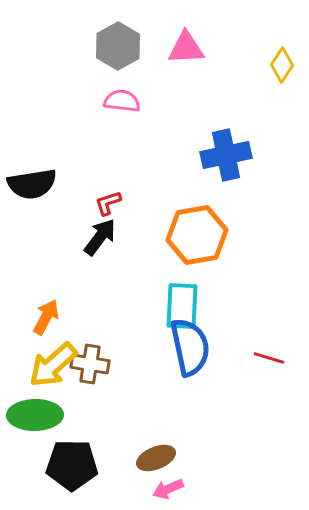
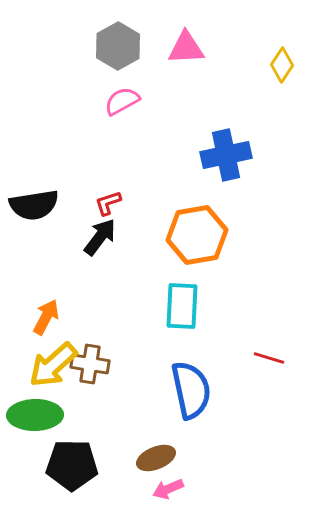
pink semicircle: rotated 36 degrees counterclockwise
black semicircle: moved 2 px right, 21 px down
blue semicircle: moved 1 px right, 43 px down
